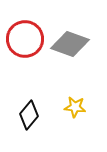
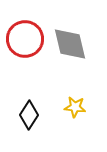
gray diamond: rotated 57 degrees clockwise
black diamond: rotated 8 degrees counterclockwise
